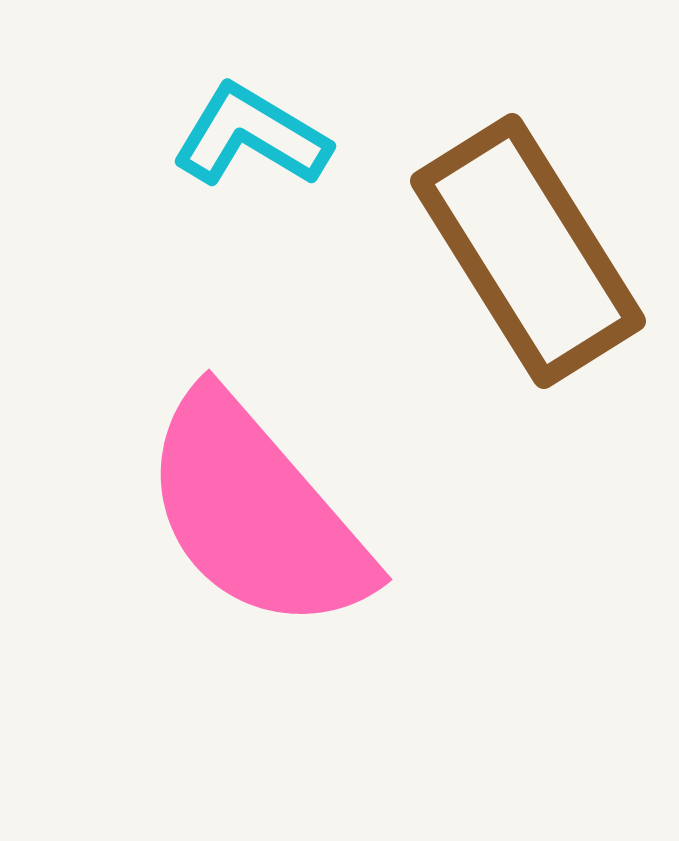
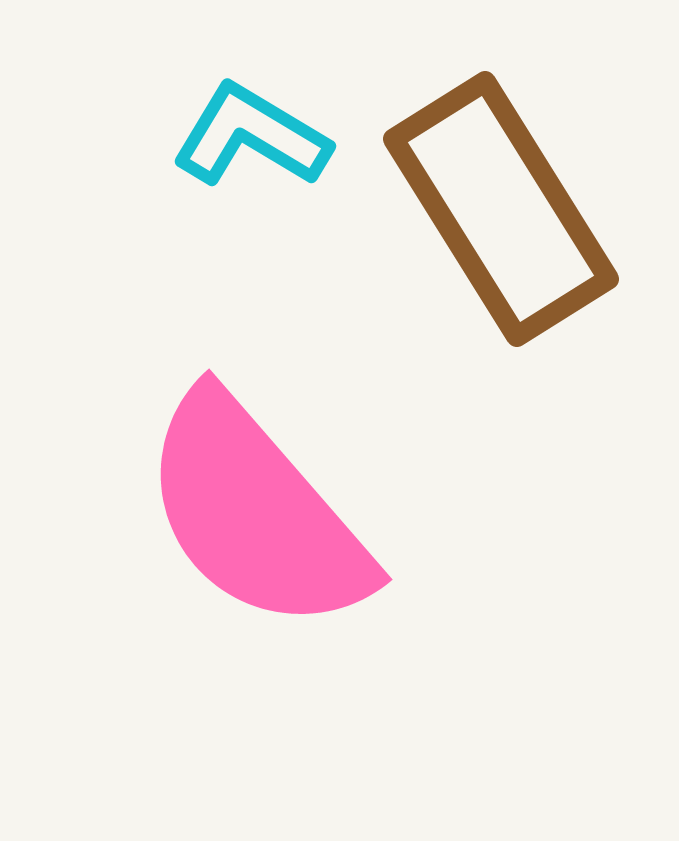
brown rectangle: moved 27 px left, 42 px up
